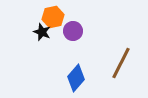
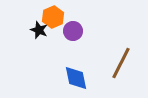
orange hexagon: rotated 10 degrees counterclockwise
black star: moved 3 px left, 2 px up
blue diamond: rotated 52 degrees counterclockwise
